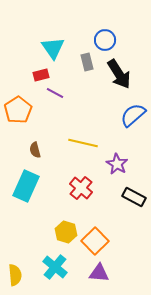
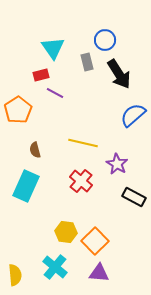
red cross: moved 7 px up
yellow hexagon: rotated 10 degrees counterclockwise
